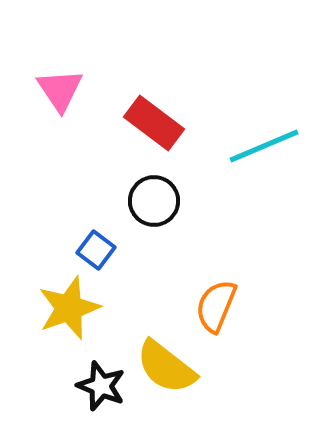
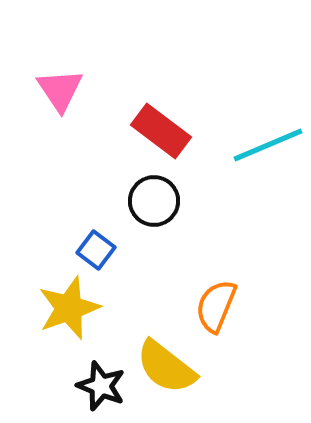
red rectangle: moved 7 px right, 8 px down
cyan line: moved 4 px right, 1 px up
